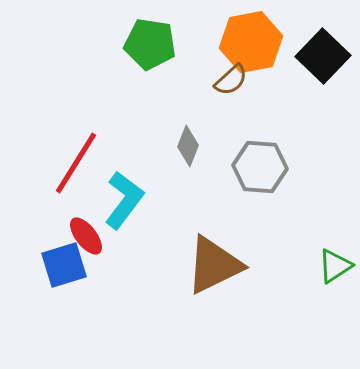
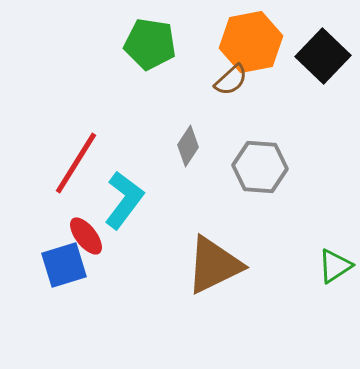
gray diamond: rotated 12 degrees clockwise
